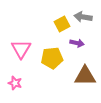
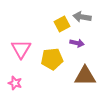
gray arrow: moved 1 px left
yellow pentagon: moved 1 px down
